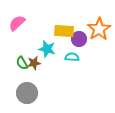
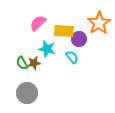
pink semicircle: moved 21 px right
orange star: moved 6 px up
cyan semicircle: rotated 48 degrees clockwise
